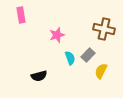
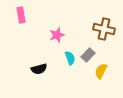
black semicircle: moved 7 px up
